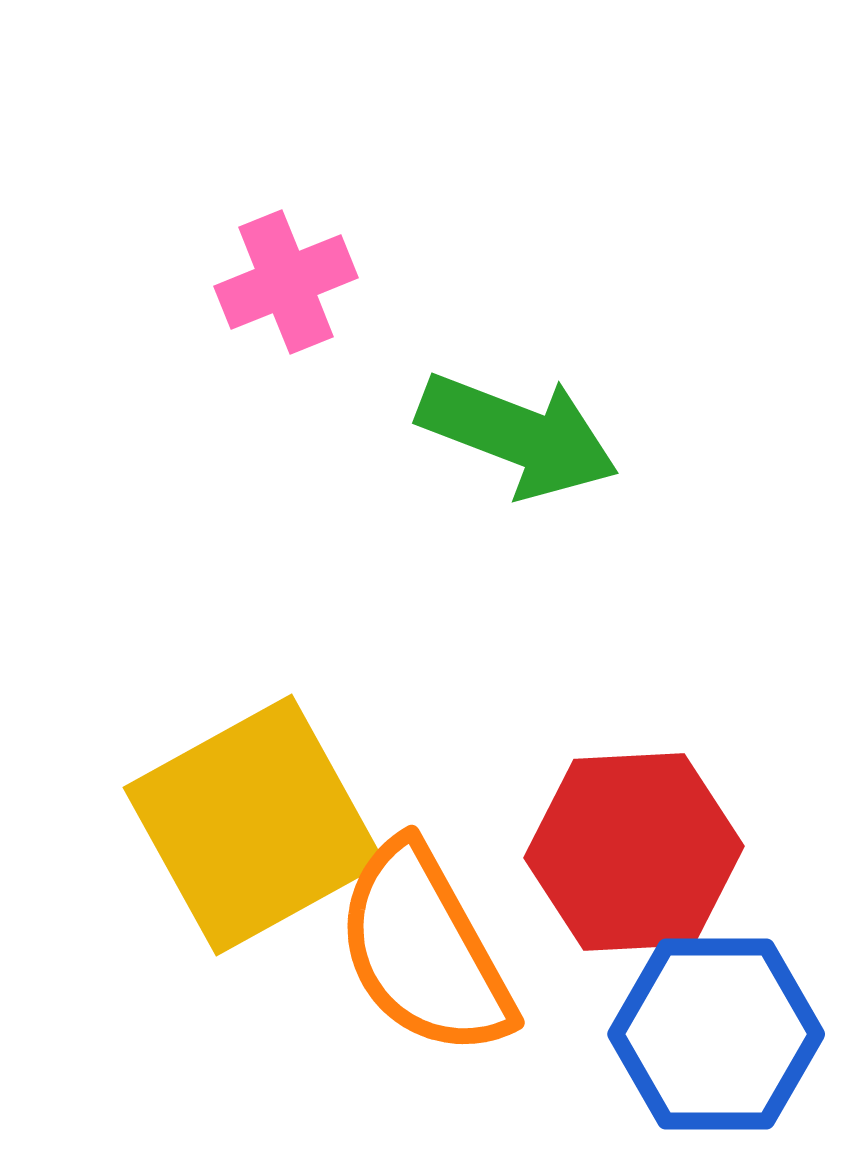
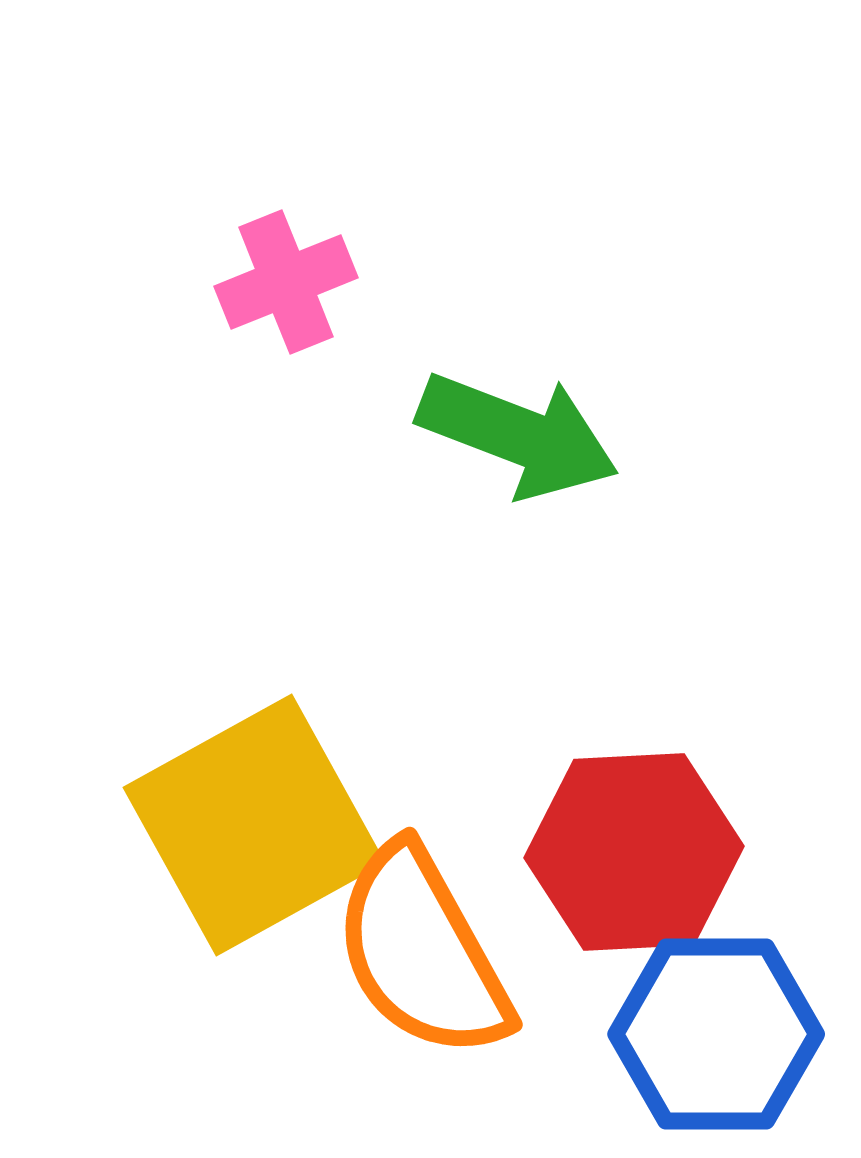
orange semicircle: moved 2 px left, 2 px down
